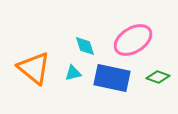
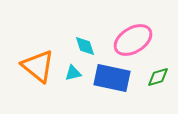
orange triangle: moved 4 px right, 2 px up
green diamond: rotated 35 degrees counterclockwise
